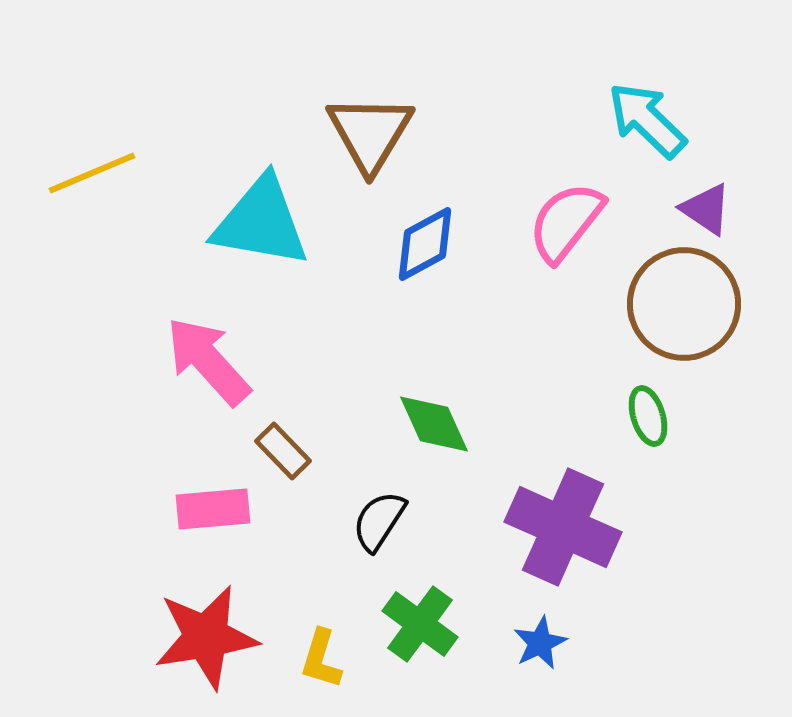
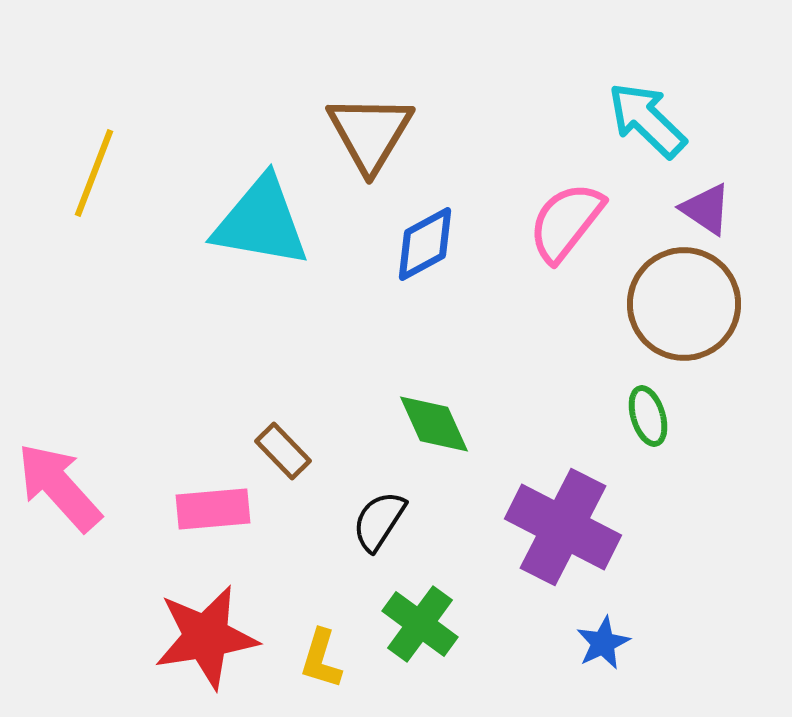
yellow line: moved 2 px right; rotated 46 degrees counterclockwise
pink arrow: moved 149 px left, 126 px down
purple cross: rotated 3 degrees clockwise
blue star: moved 63 px right
